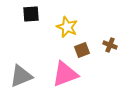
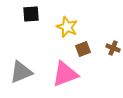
brown cross: moved 3 px right, 3 px down
brown square: moved 1 px right, 1 px up
gray triangle: moved 4 px up
